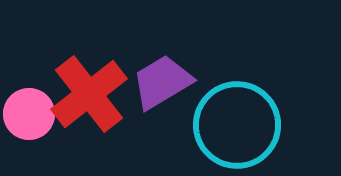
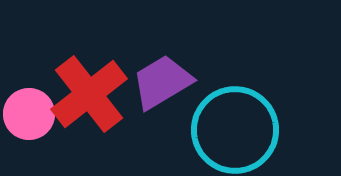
cyan circle: moved 2 px left, 5 px down
